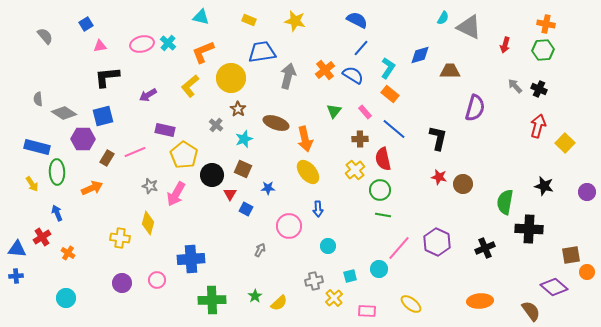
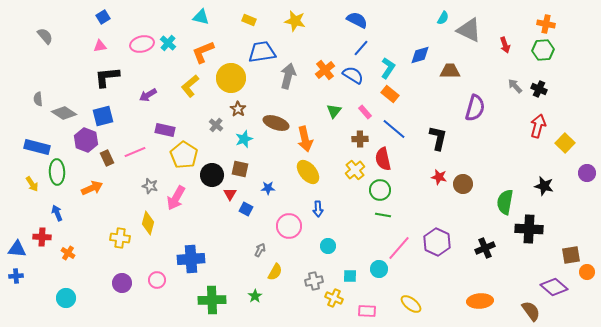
blue square at (86, 24): moved 17 px right, 7 px up
gray triangle at (469, 27): moved 3 px down
red arrow at (505, 45): rotated 35 degrees counterclockwise
purple hexagon at (83, 139): moved 3 px right, 1 px down; rotated 20 degrees clockwise
brown rectangle at (107, 158): rotated 56 degrees counterclockwise
brown square at (243, 169): moved 3 px left; rotated 12 degrees counterclockwise
purple circle at (587, 192): moved 19 px up
pink arrow at (176, 194): moved 4 px down
red cross at (42, 237): rotated 36 degrees clockwise
cyan square at (350, 276): rotated 16 degrees clockwise
yellow cross at (334, 298): rotated 24 degrees counterclockwise
yellow semicircle at (279, 303): moved 4 px left, 31 px up; rotated 18 degrees counterclockwise
